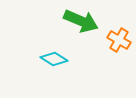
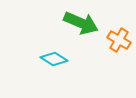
green arrow: moved 2 px down
